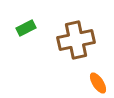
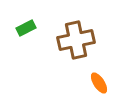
orange ellipse: moved 1 px right
